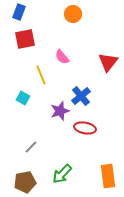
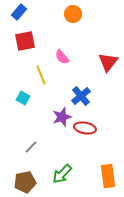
blue rectangle: rotated 21 degrees clockwise
red square: moved 2 px down
purple star: moved 2 px right, 6 px down
